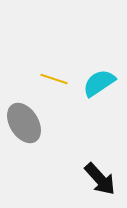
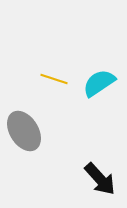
gray ellipse: moved 8 px down
